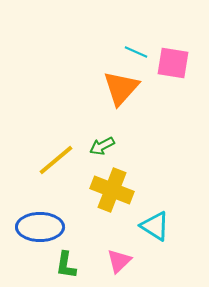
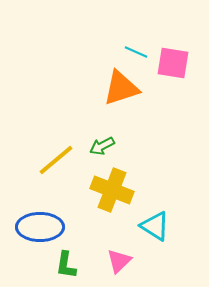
orange triangle: rotated 30 degrees clockwise
